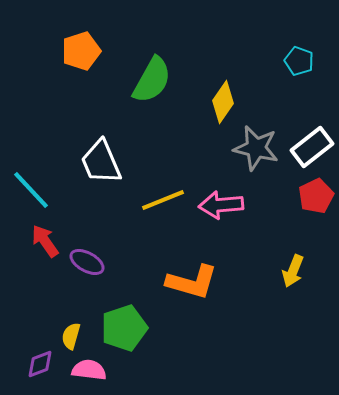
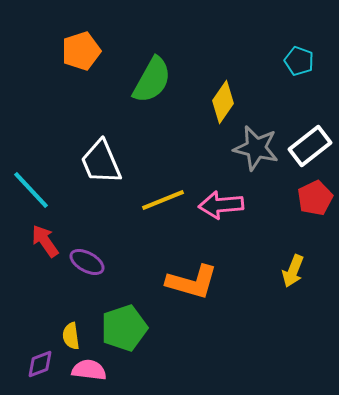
white rectangle: moved 2 px left, 1 px up
red pentagon: moved 1 px left, 2 px down
yellow semicircle: rotated 24 degrees counterclockwise
